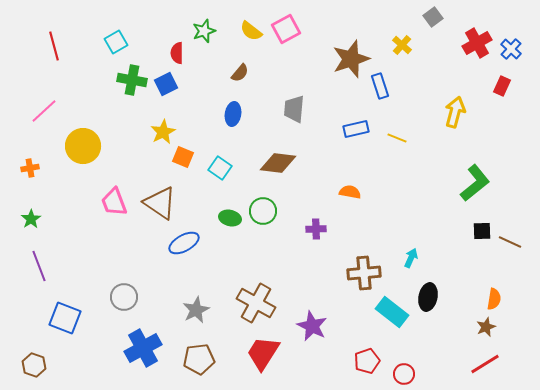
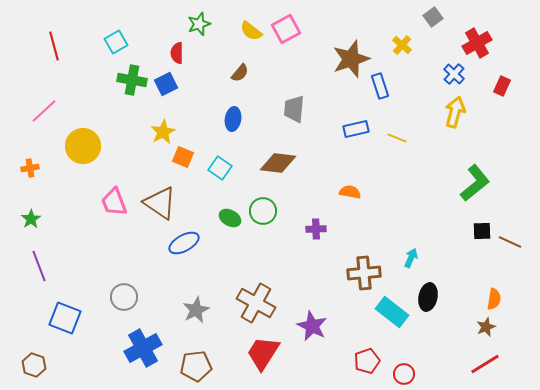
green star at (204, 31): moved 5 px left, 7 px up
blue cross at (511, 49): moved 57 px left, 25 px down
blue ellipse at (233, 114): moved 5 px down
green ellipse at (230, 218): rotated 15 degrees clockwise
brown pentagon at (199, 359): moved 3 px left, 7 px down
